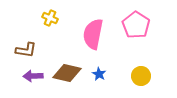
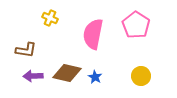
blue star: moved 4 px left, 3 px down
